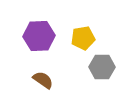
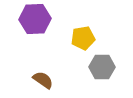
purple hexagon: moved 4 px left, 17 px up
